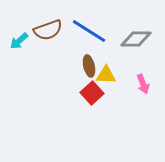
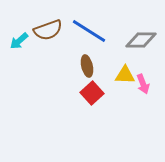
gray diamond: moved 5 px right, 1 px down
brown ellipse: moved 2 px left
yellow triangle: moved 19 px right
